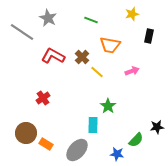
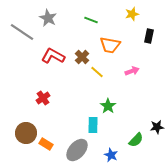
blue star: moved 6 px left, 1 px down; rotated 16 degrees clockwise
